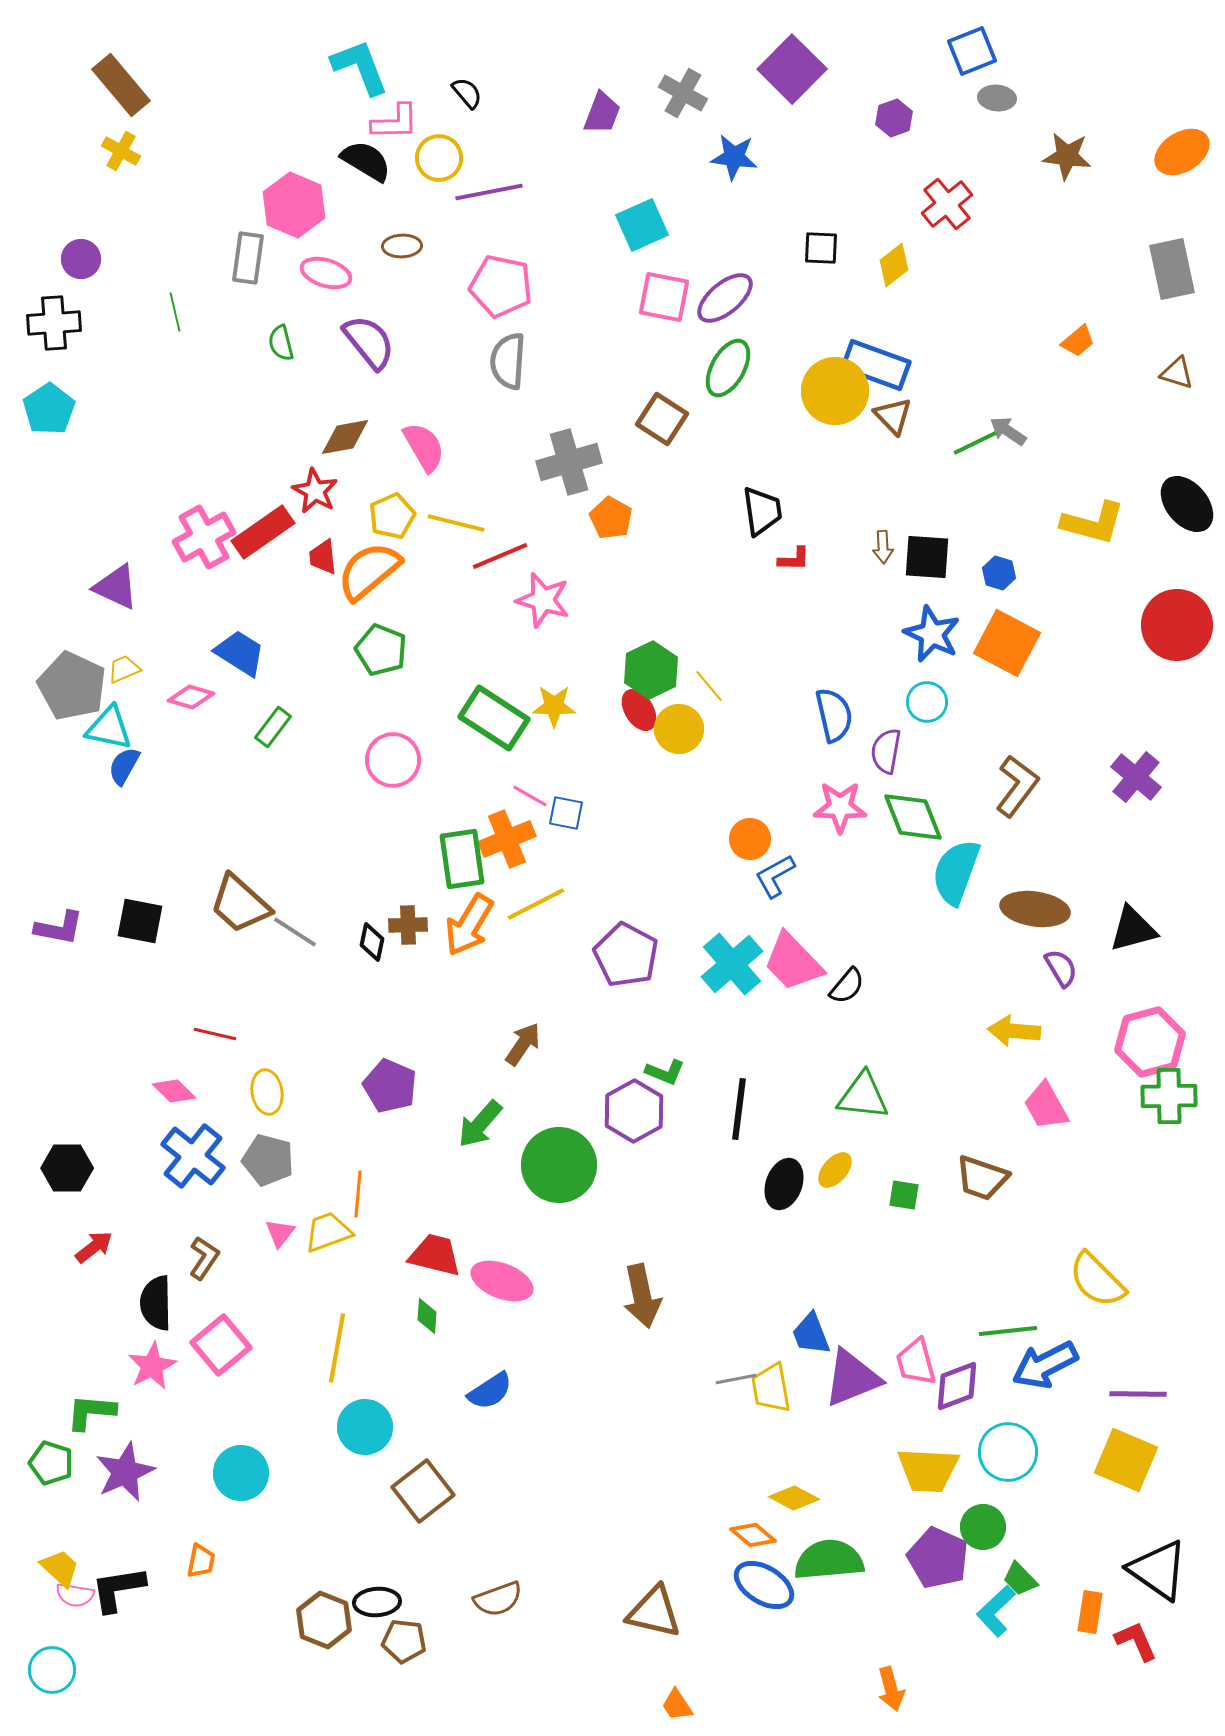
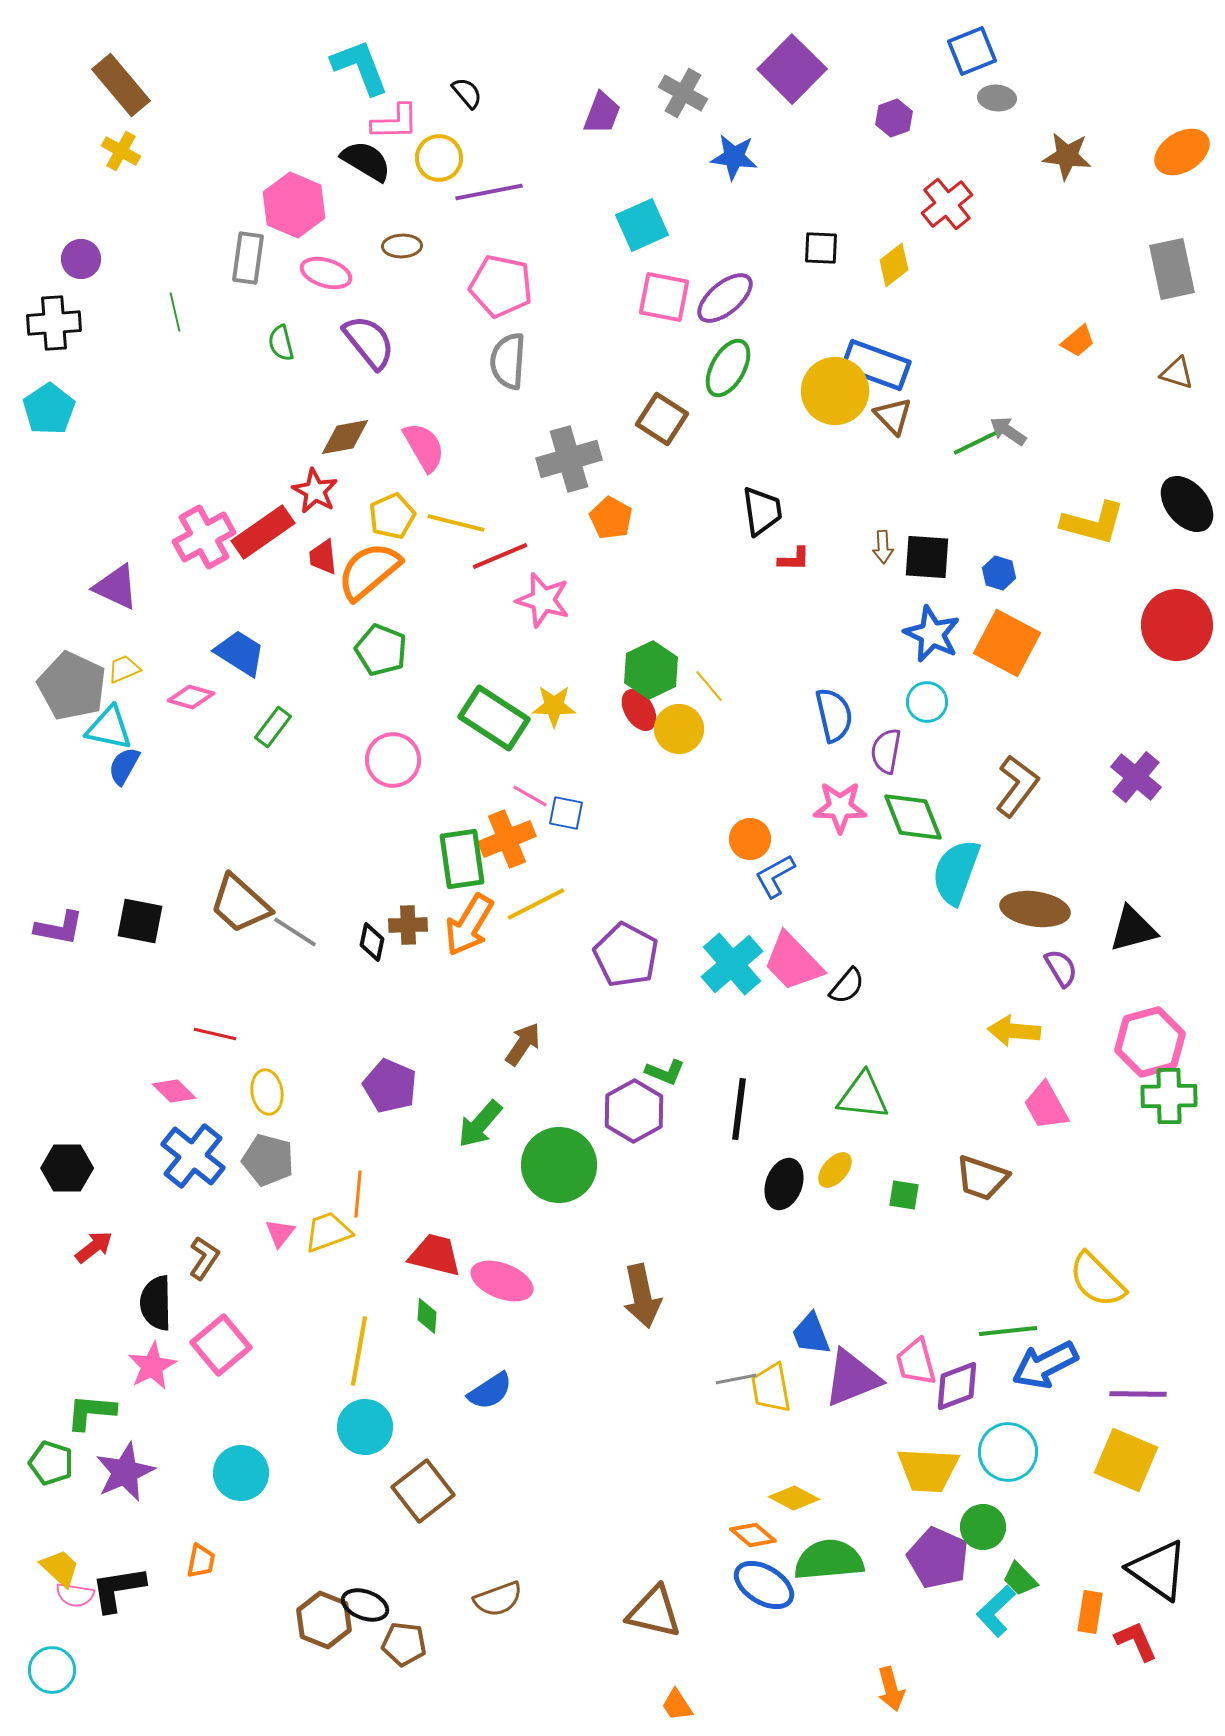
gray cross at (569, 462): moved 3 px up
yellow line at (337, 1348): moved 22 px right, 3 px down
black ellipse at (377, 1602): moved 12 px left, 3 px down; rotated 24 degrees clockwise
brown pentagon at (404, 1641): moved 3 px down
